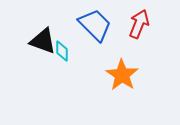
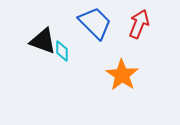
blue trapezoid: moved 2 px up
